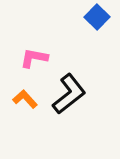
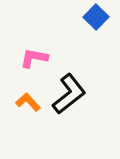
blue square: moved 1 px left
orange L-shape: moved 3 px right, 3 px down
